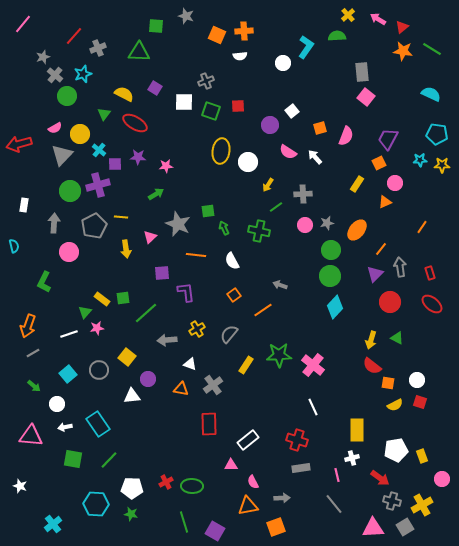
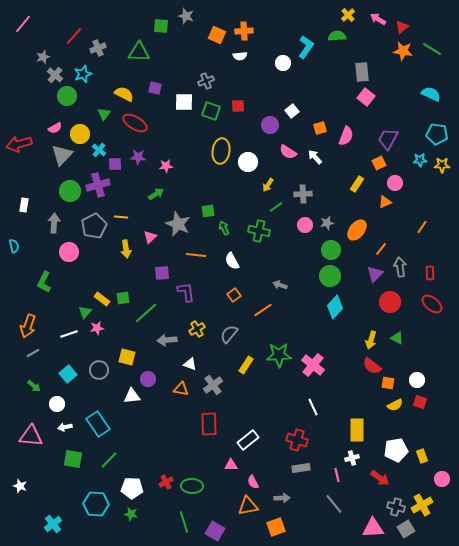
green square at (156, 26): moved 5 px right
purple square at (155, 88): rotated 16 degrees counterclockwise
red rectangle at (430, 273): rotated 16 degrees clockwise
yellow square at (127, 357): rotated 24 degrees counterclockwise
gray cross at (392, 501): moved 4 px right, 6 px down
gray square at (405, 527): moved 1 px right, 2 px down
